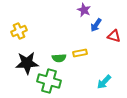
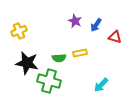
purple star: moved 9 px left, 11 px down
red triangle: moved 1 px right, 1 px down
black star: rotated 15 degrees clockwise
cyan arrow: moved 3 px left, 3 px down
